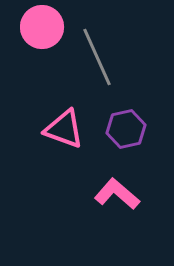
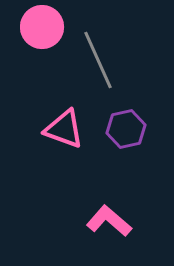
gray line: moved 1 px right, 3 px down
pink L-shape: moved 8 px left, 27 px down
